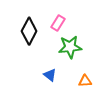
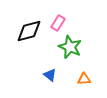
black diamond: rotated 48 degrees clockwise
green star: rotated 30 degrees clockwise
orange triangle: moved 1 px left, 2 px up
